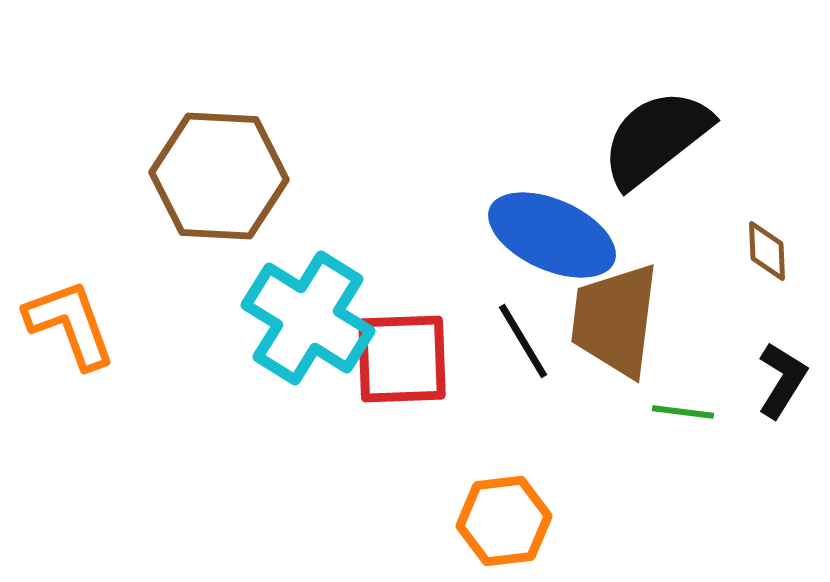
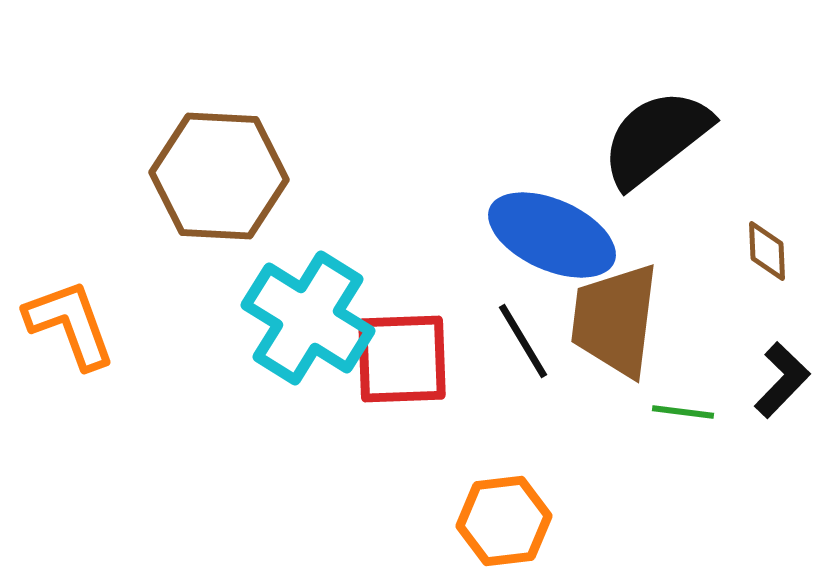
black L-shape: rotated 12 degrees clockwise
